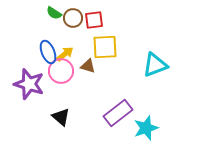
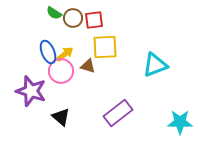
purple star: moved 2 px right, 7 px down
cyan star: moved 34 px right, 6 px up; rotated 20 degrees clockwise
